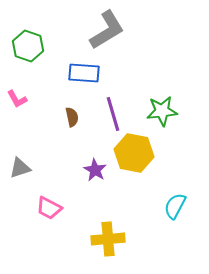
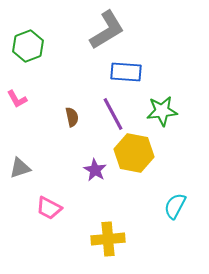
green hexagon: rotated 20 degrees clockwise
blue rectangle: moved 42 px right, 1 px up
purple line: rotated 12 degrees counterclockwise
